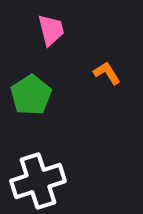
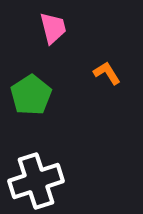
pink trapezoid: moved 2 px right, 2 px up
white cross: moved 2 px left
